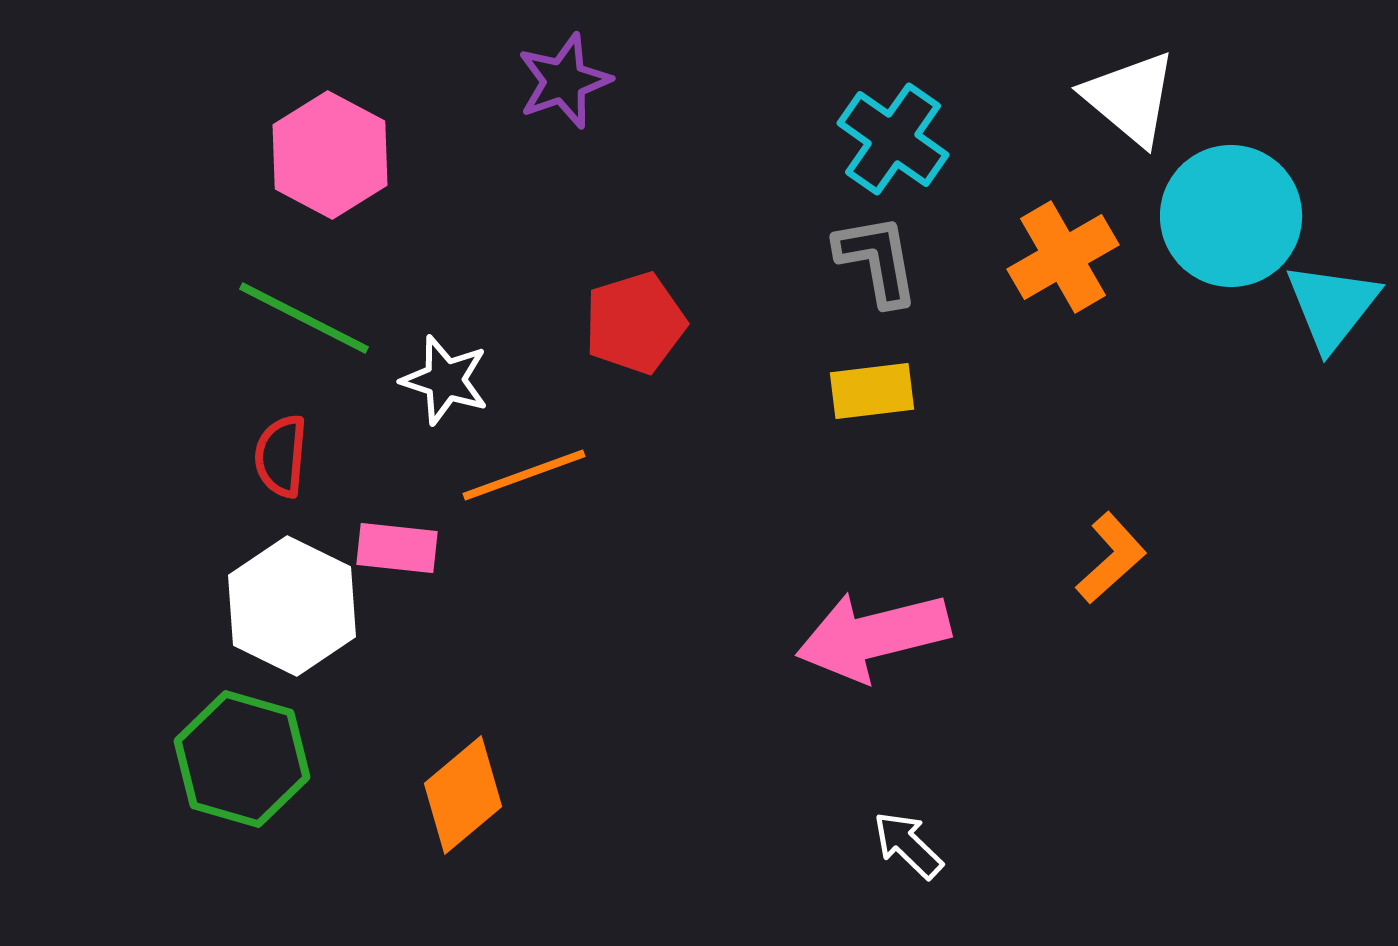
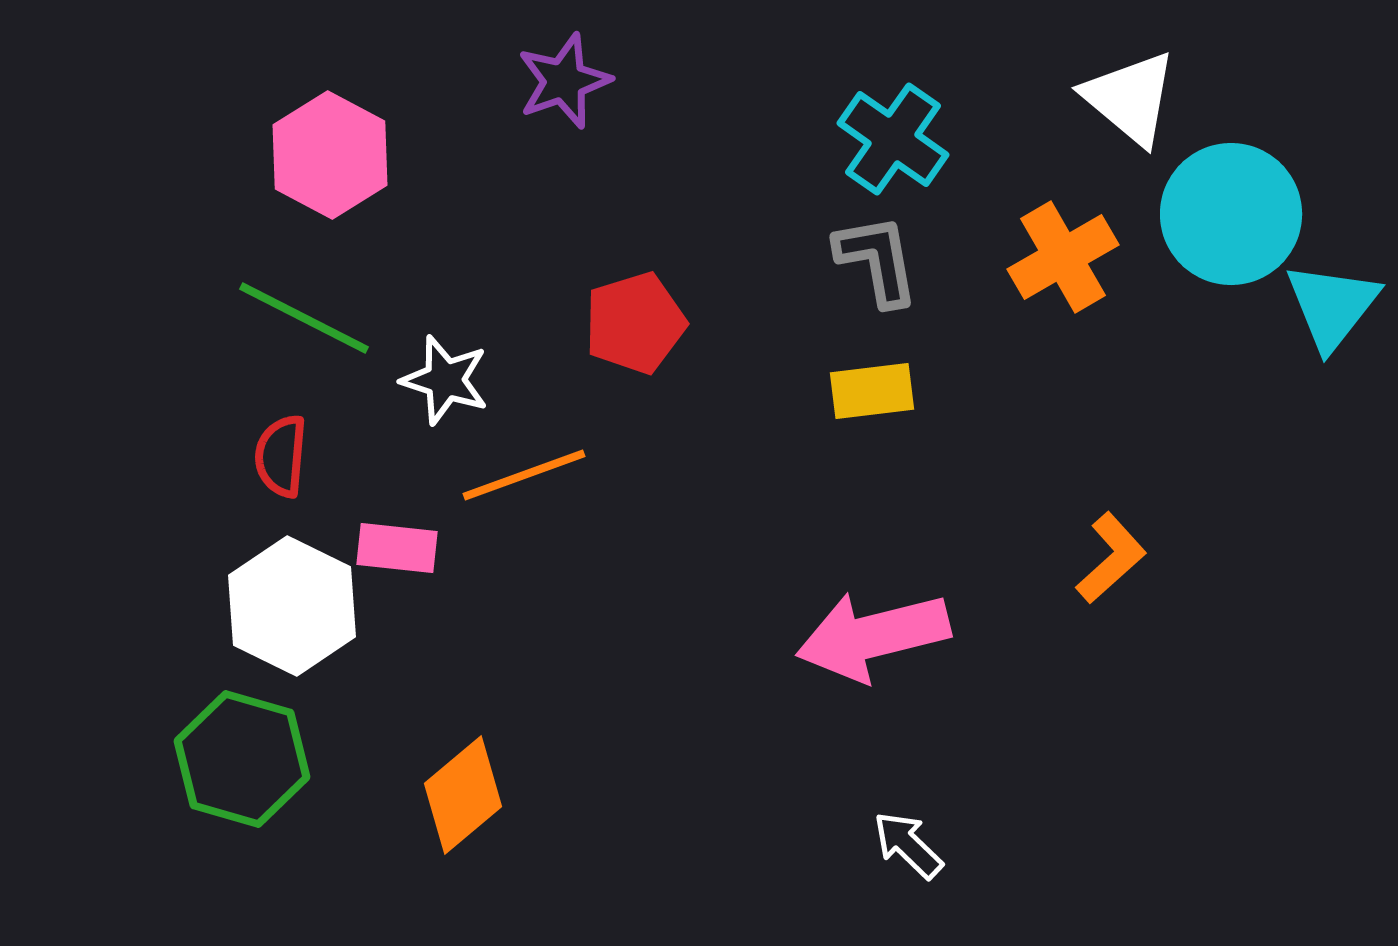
cyan circle: moved 2 px up
